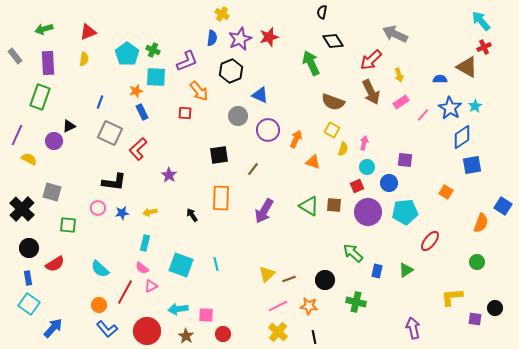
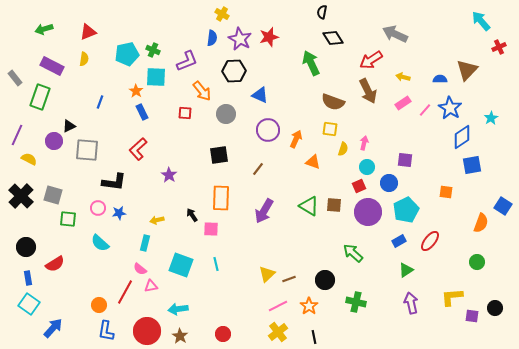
purple star at (240, 39): rotated 20 degrees counterclockwise
black diamond at (333, 41): moved 3 px up
red cross at (484, 47): moved 15 px right
cyan pentagon at (127, 54): rotated 25 degrees clockwise
gray rectangle at (15, 56): moved 22 px down
red arrow at (371, 60): rotated 10 degrees clockwise
purple rectangle at (48, 63): moved 4 px right, 3 px down; rotated 60 degrees counterclockwise
brown triangle at (467, 67): moved 3 px down; rotated 45 degrees clockwise
black hexagon at (231, 71): moved 3 px right; rotated 20 degrees clockwise
yellow arrow at (399, 75): moved 4 px right, 2 px down; rotated 120 degrees clockwise
orange star at (136, 91): rotated 24 degrees counterclockwise
orange arrow at (199, 91): moved 3 px right
brown arrow at (371, 92): moved 3 px left, 1 px up
pink rectangle at (401, 102): moved 2 px right, 1 px down
cyan star at (475, 106): moved 16 px right, 12 px down
pink line at (423, 115): moved 2 px right, 5 px up
gray circle at (238, 116): moved 12 px left, 2 px up
yellow square at (332, 130): moved 2 px left, 1 px up; rotated 21 degrees counterclockwise
gray square at (110, 133): moved 23 px left, 17 px down; rotated 20 degrees counterclockwise
brown line at (253, 169): moved 5 px right
red square at (357, 186): moved 2 px right
gray square at (52, 192): moved 1 px right, 3 px down
orange square at (446, 192): rotated 24 degrees counterclockwise
black cross at (22, 209): moved 1 px left, 13 px up
yellow arrow at (150, 212): moved 7 px right, 8 px down
cyan pentagon at (405, 212): moved 1 px right, 2 px up; rotated 20 degrees counterclockwise
blue star at (122, 213): moved 3 px left
green square at (68, 225): moved 6 px up
black circle at (29, 248): moved 3 px left, 1 px up
pink semicircle at (142, 268): moved 2 px left, 1 px down
cyan semicircle at (100, 269): moved 26 px up
blue rectangle at (377, 271): moved 22 px right, 30 px up; rotated 48 degrees clockwise
pink triangle at (151, 286): rotated 16 degrees clockwise
orange star at (309, 306): rotated 30 degrees clockwise
pink square at (206, 315): moved 5 px right, 86 px up
purple square at (475, 319): moved 3 px left, 3 px up
purple arrow at (413, 328): moved 2 px left, 25 px up
blue L-shape at (107, 329): moved 1 px left, 2 px down; rotated 50 degrees clockwise
yellow cross at (278, 332): rotated 12 degrees clockwise
brown star at (186, 336): moved 6 px left
